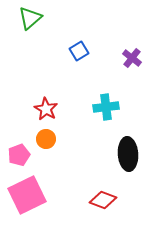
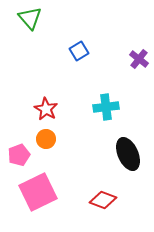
green triangle: rotated 30 degrees counterclockwise
purple cross: moved 7 px right, 1 px down
black ellipse: rotated 20 degrees counterclockwise
pink square: moved 11 px right, 3 px up
